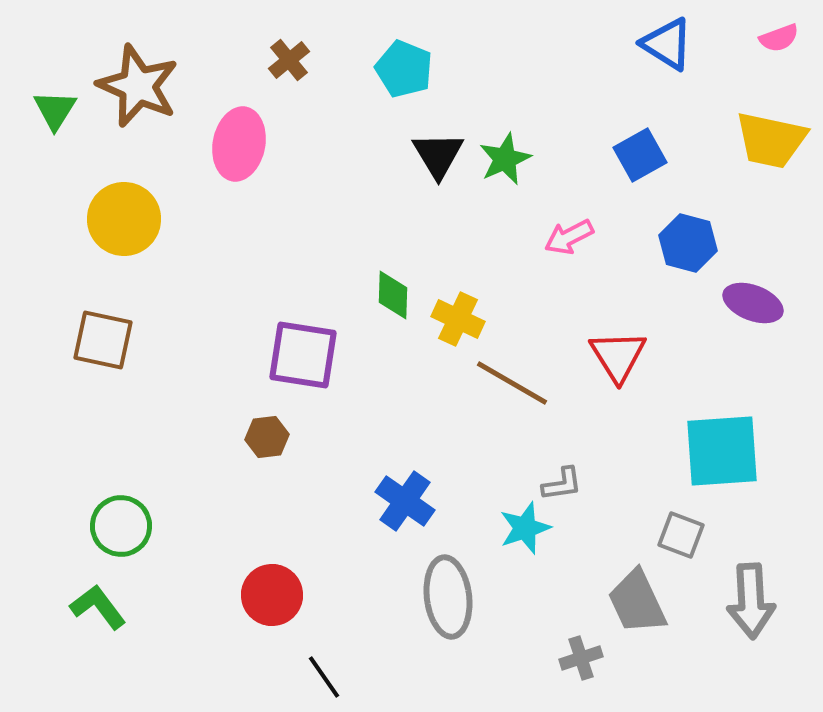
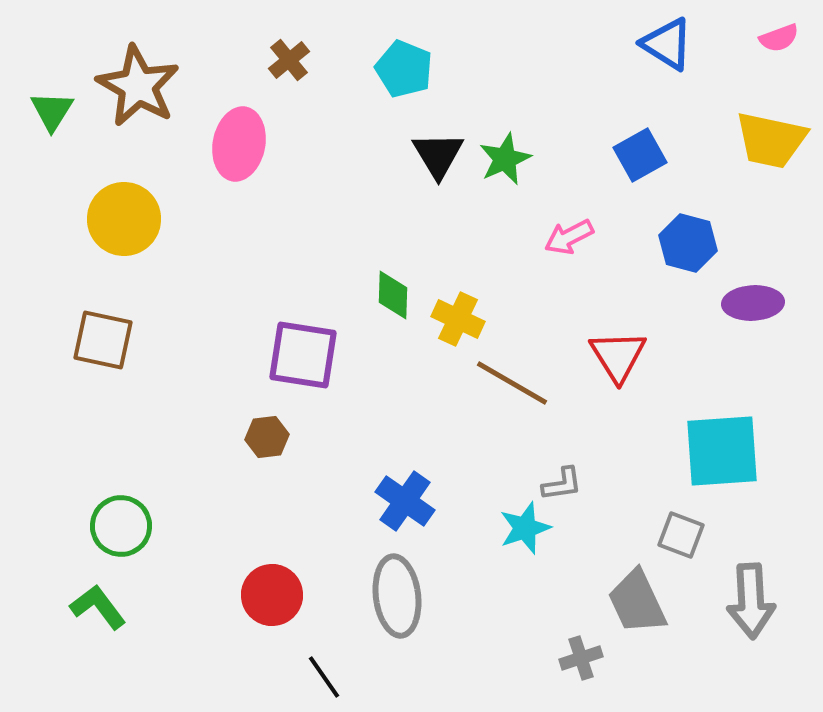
brown star: rotated 6 degrees clockwise
green triangle: moved 3 px left, 1 px down
purple ellipse: rotated 24 degrees counterclockwise
gray ellipse: moved 51 px left, 1 px up
